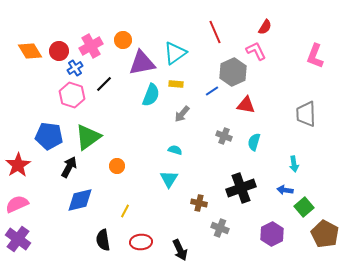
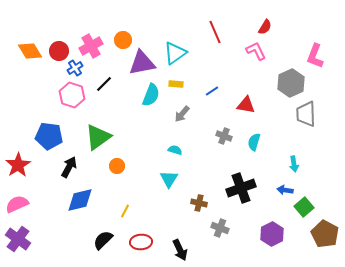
gray hexagon at (233, 72): moved 58 px right, 11 px down
green triangle at (88, 137): moved 10 px right
black semicircle at (103, 240): rotated 55 degrees clockwise
